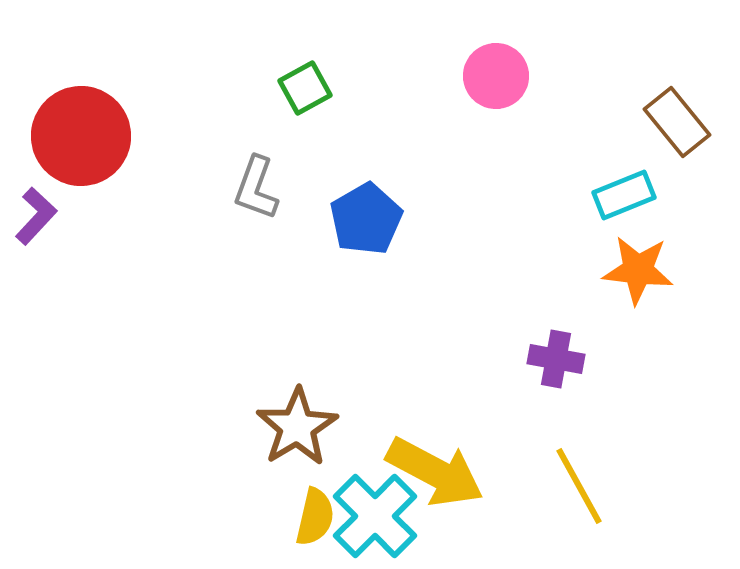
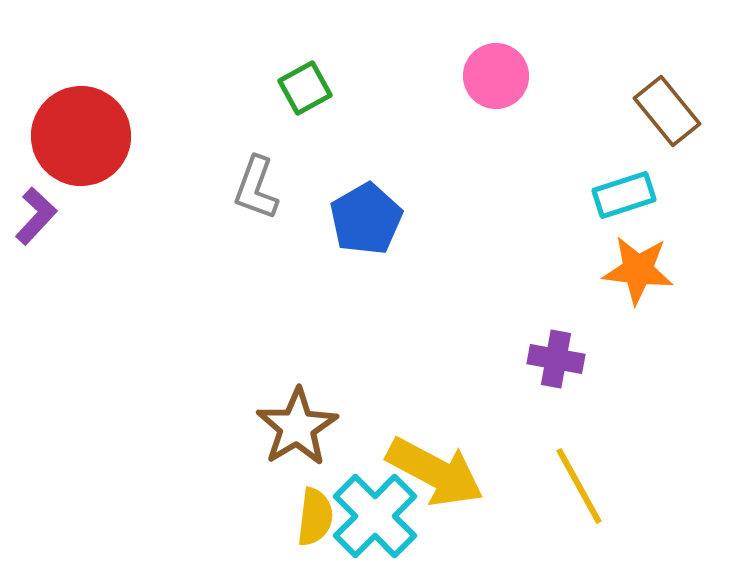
brown rectangle: moved 10 px left, 11 px up
cyan rectangle: rotated 4 degrees clockwise
yellow semicircle: rotated 6 degrees counterclockwise
